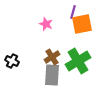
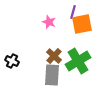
pink star: moved 3 px right, 2 px up
brown cross: moved 2 px right, 1 px up; rotated 14 degrees counterclockwise
